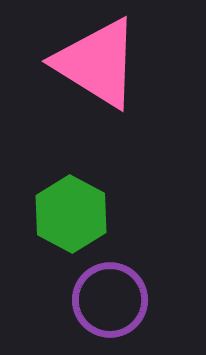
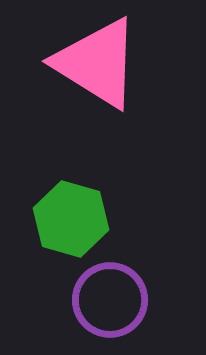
green hexagon: moved 5 px down; rotated 12 degrees counterclockwise
